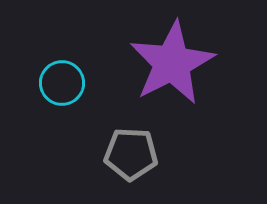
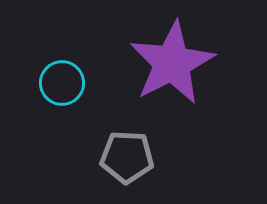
gray pentagon: moved 4 px left, 3 px down
